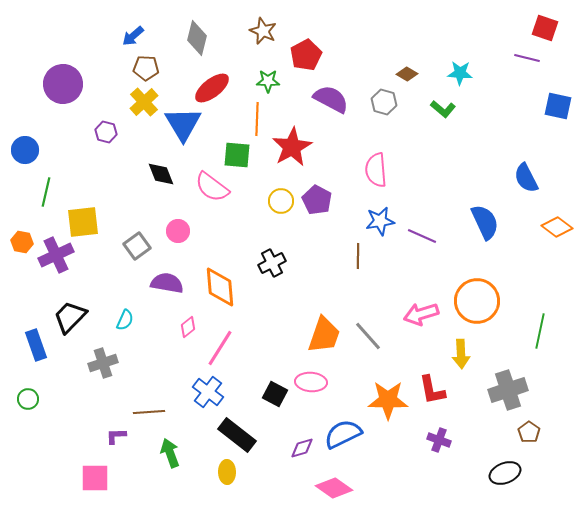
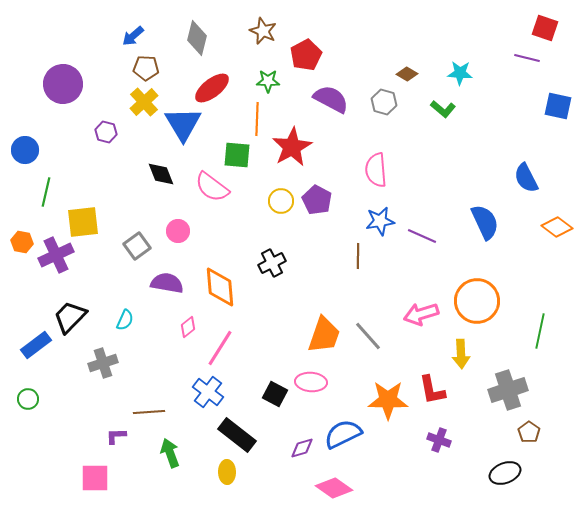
blue rectangle at (36, 345): rotated 72 degrees clockwise
